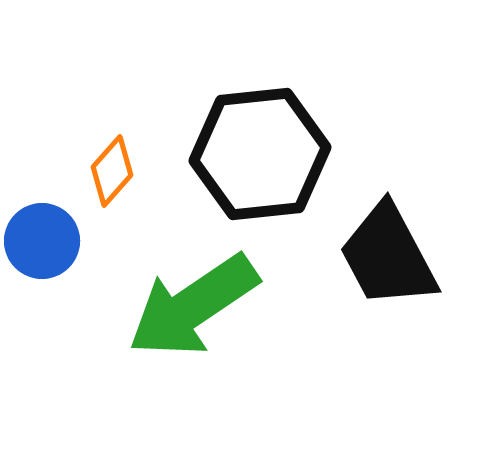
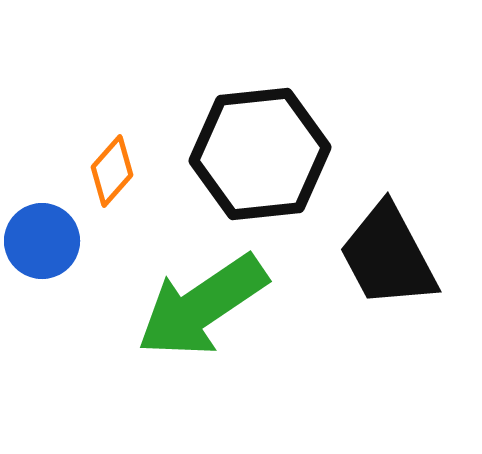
green arrow: moved 9 px right
